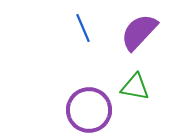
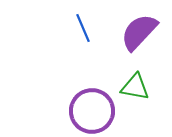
purple circle: moved 3 px right, 1 px down
